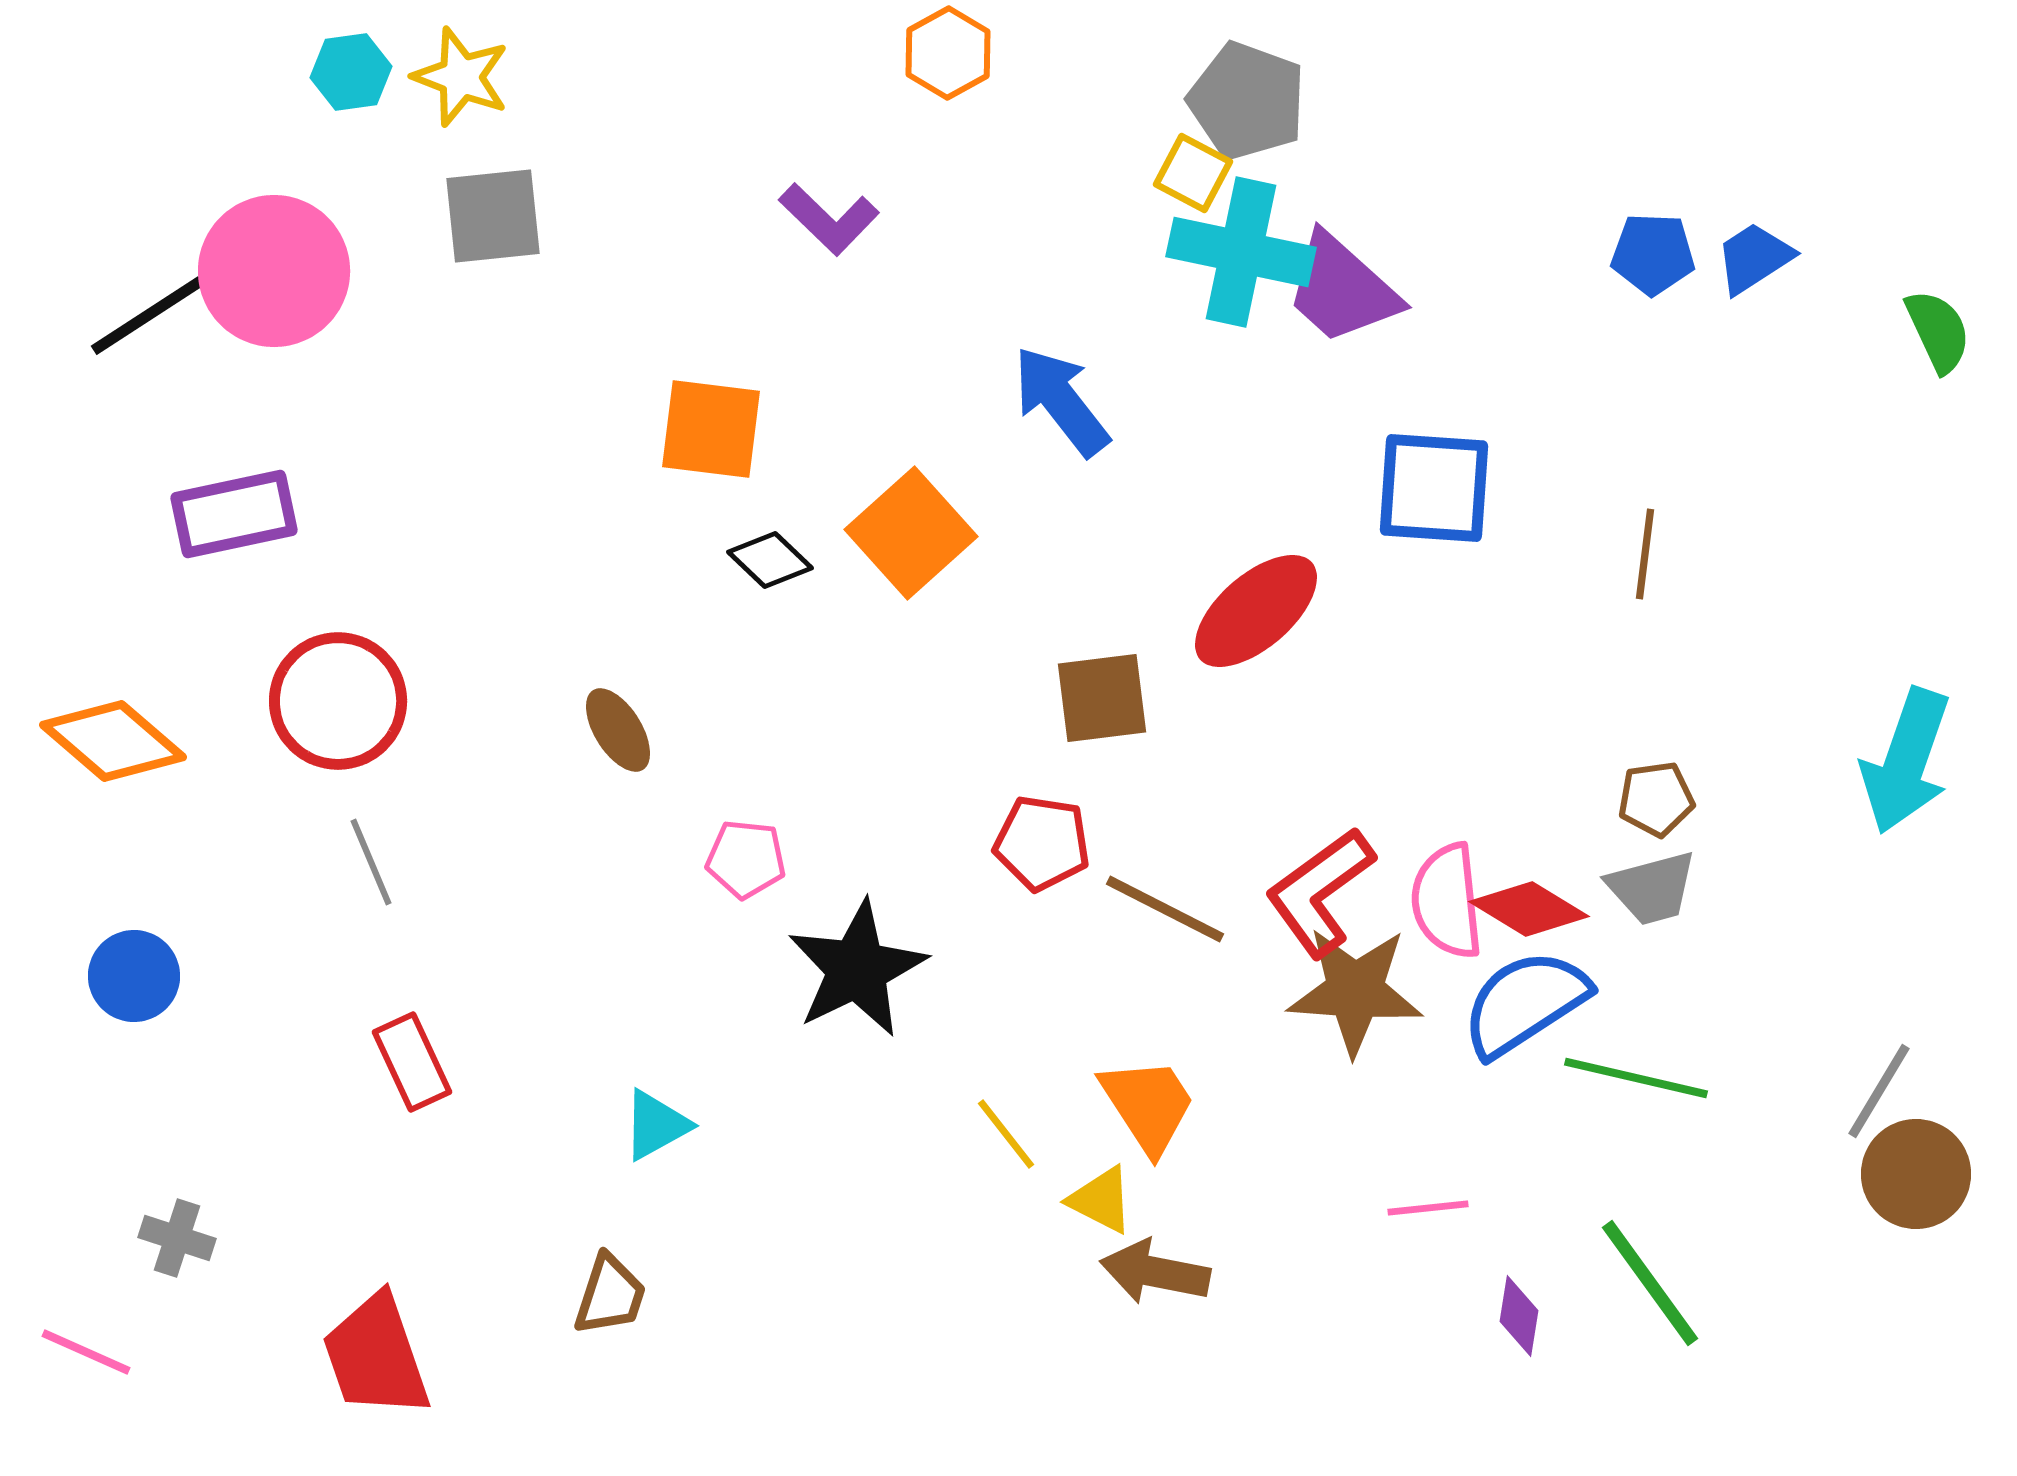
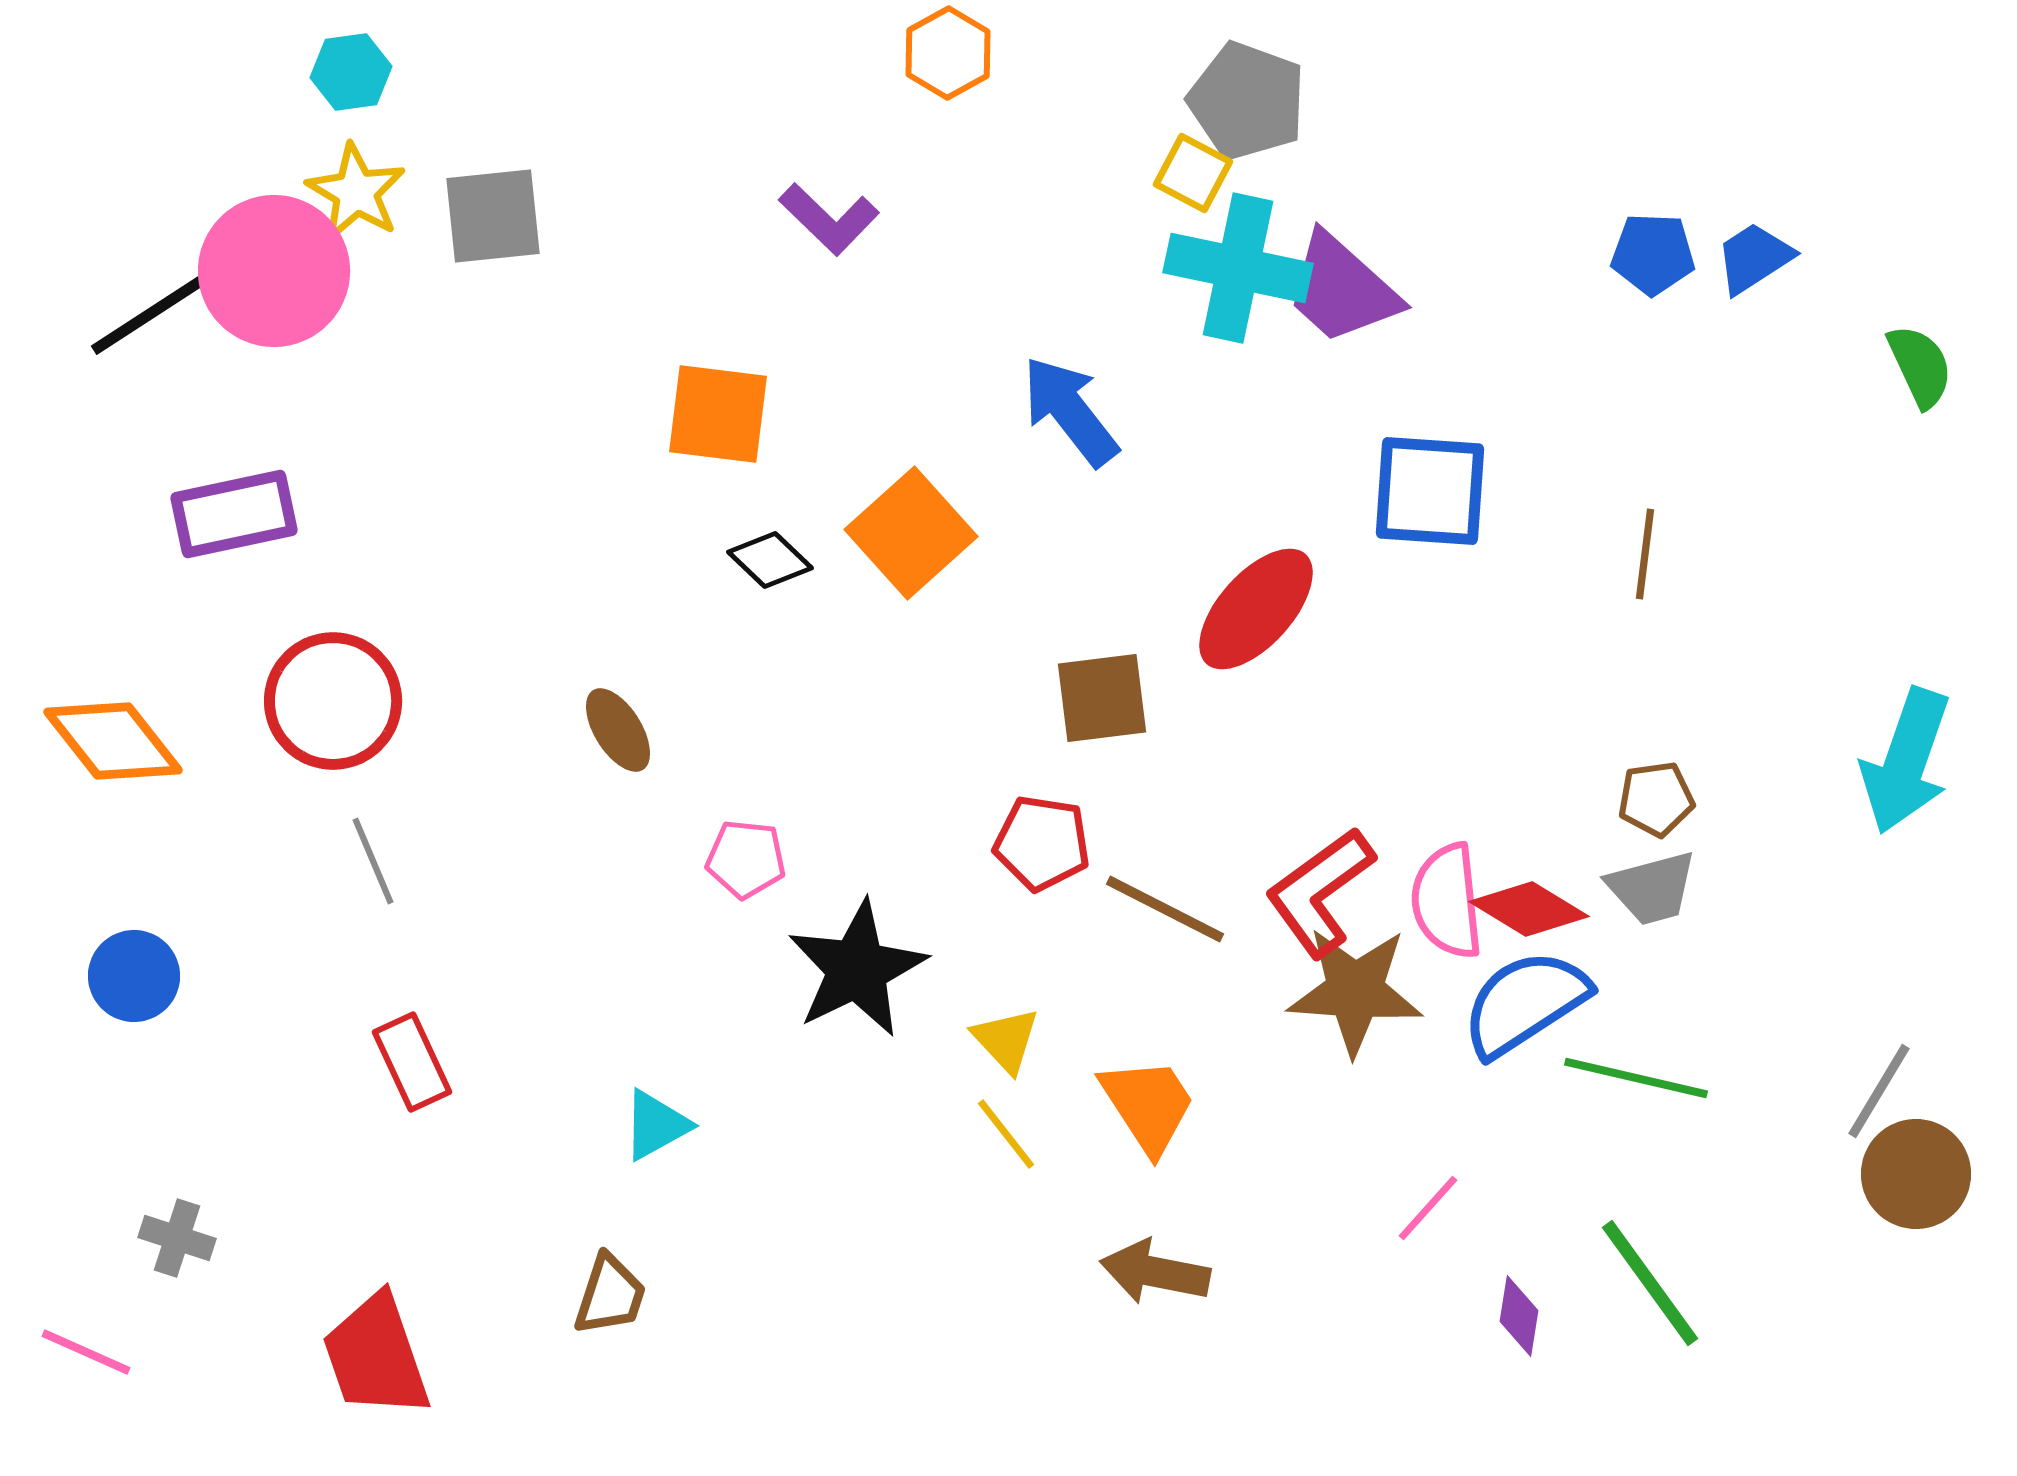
yellow star at (461, 77): moved 105 px left, 115 px down; rotated 10 degrees clockwise
cyan cross at (1241, 252): moved 3 px left, 16 px down
green semicircle at (1938, 331): moved 18 px left, 35 px down
blue arrow at (1061, 401): moved 9 px right, 10 px down
orange square at (711, 429): moved 7 px right, 15 px up
blue square at (1434, 488): moved 4 px left, 3 px down
red ellipse at (1256, 611): moved 2 px up; rotated 7 degrees counterclockwise
red circle at (338, 701): moved 5 px left
orange diamond at (113, 741): rotated 11 degrees clockwise
gray line at (371, 862): moved 2 px right, 1 px up
yellow triangle at (1101, 1200): moved 95 px left, 160 px up; rotated 20 degrees clockwise
pink line at (1428, 1208): rotated 42 degrees counterclockwise
